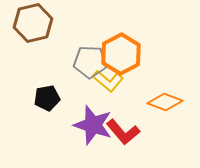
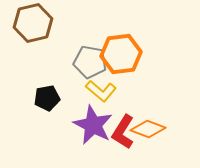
orange hexagon: rotated 21 degrees clockwise
gray pentagon: rotated 8 degrees clockwise
yellow L-shape: moved 7 px left, 10 px down
orange diamond: moved 17 px left, 27 px down
purple star: rotated 9 degrees clockwise
red L-shape: rotated 72 degrees clockwise
